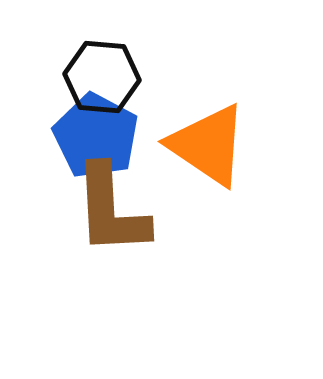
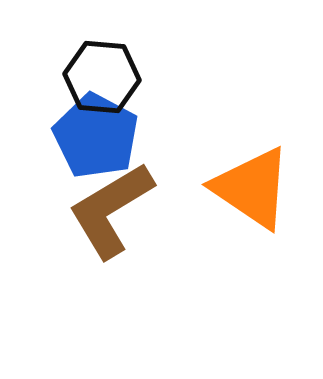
orange triangle: moved 44 px right, 43 px down
brown L-shape: rotated 62 degrees clockwise
